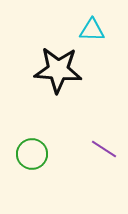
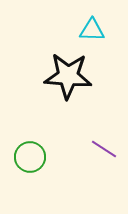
black star: moved 10 px right, 6 px down
green circle: moved 2 px left, 3 px down
